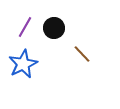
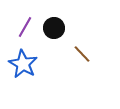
blue star: rotated 16 degrees counterclockwise
